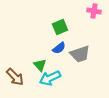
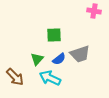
green square: moved 6 px left, 8 px down; rotated 21 degrees clockwise
blue semicircle: moved 11 px down
green triangle: moved 3 px left, 6 px up; rotated 24 degrees clockwise
cyan arrow: rotated 50 degrees clockwise
